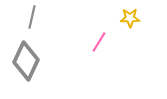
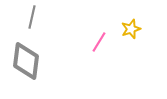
yellow star: moved 1 px right, 11 px down; rotated 18 degrees counterclockwise
gray diamond: rotated 18 degrees counterclockwise
